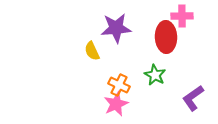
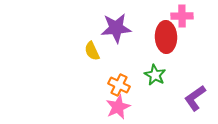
purple L-shape: moved 2 px right
pink star: moved 2 px right, 3 px down
